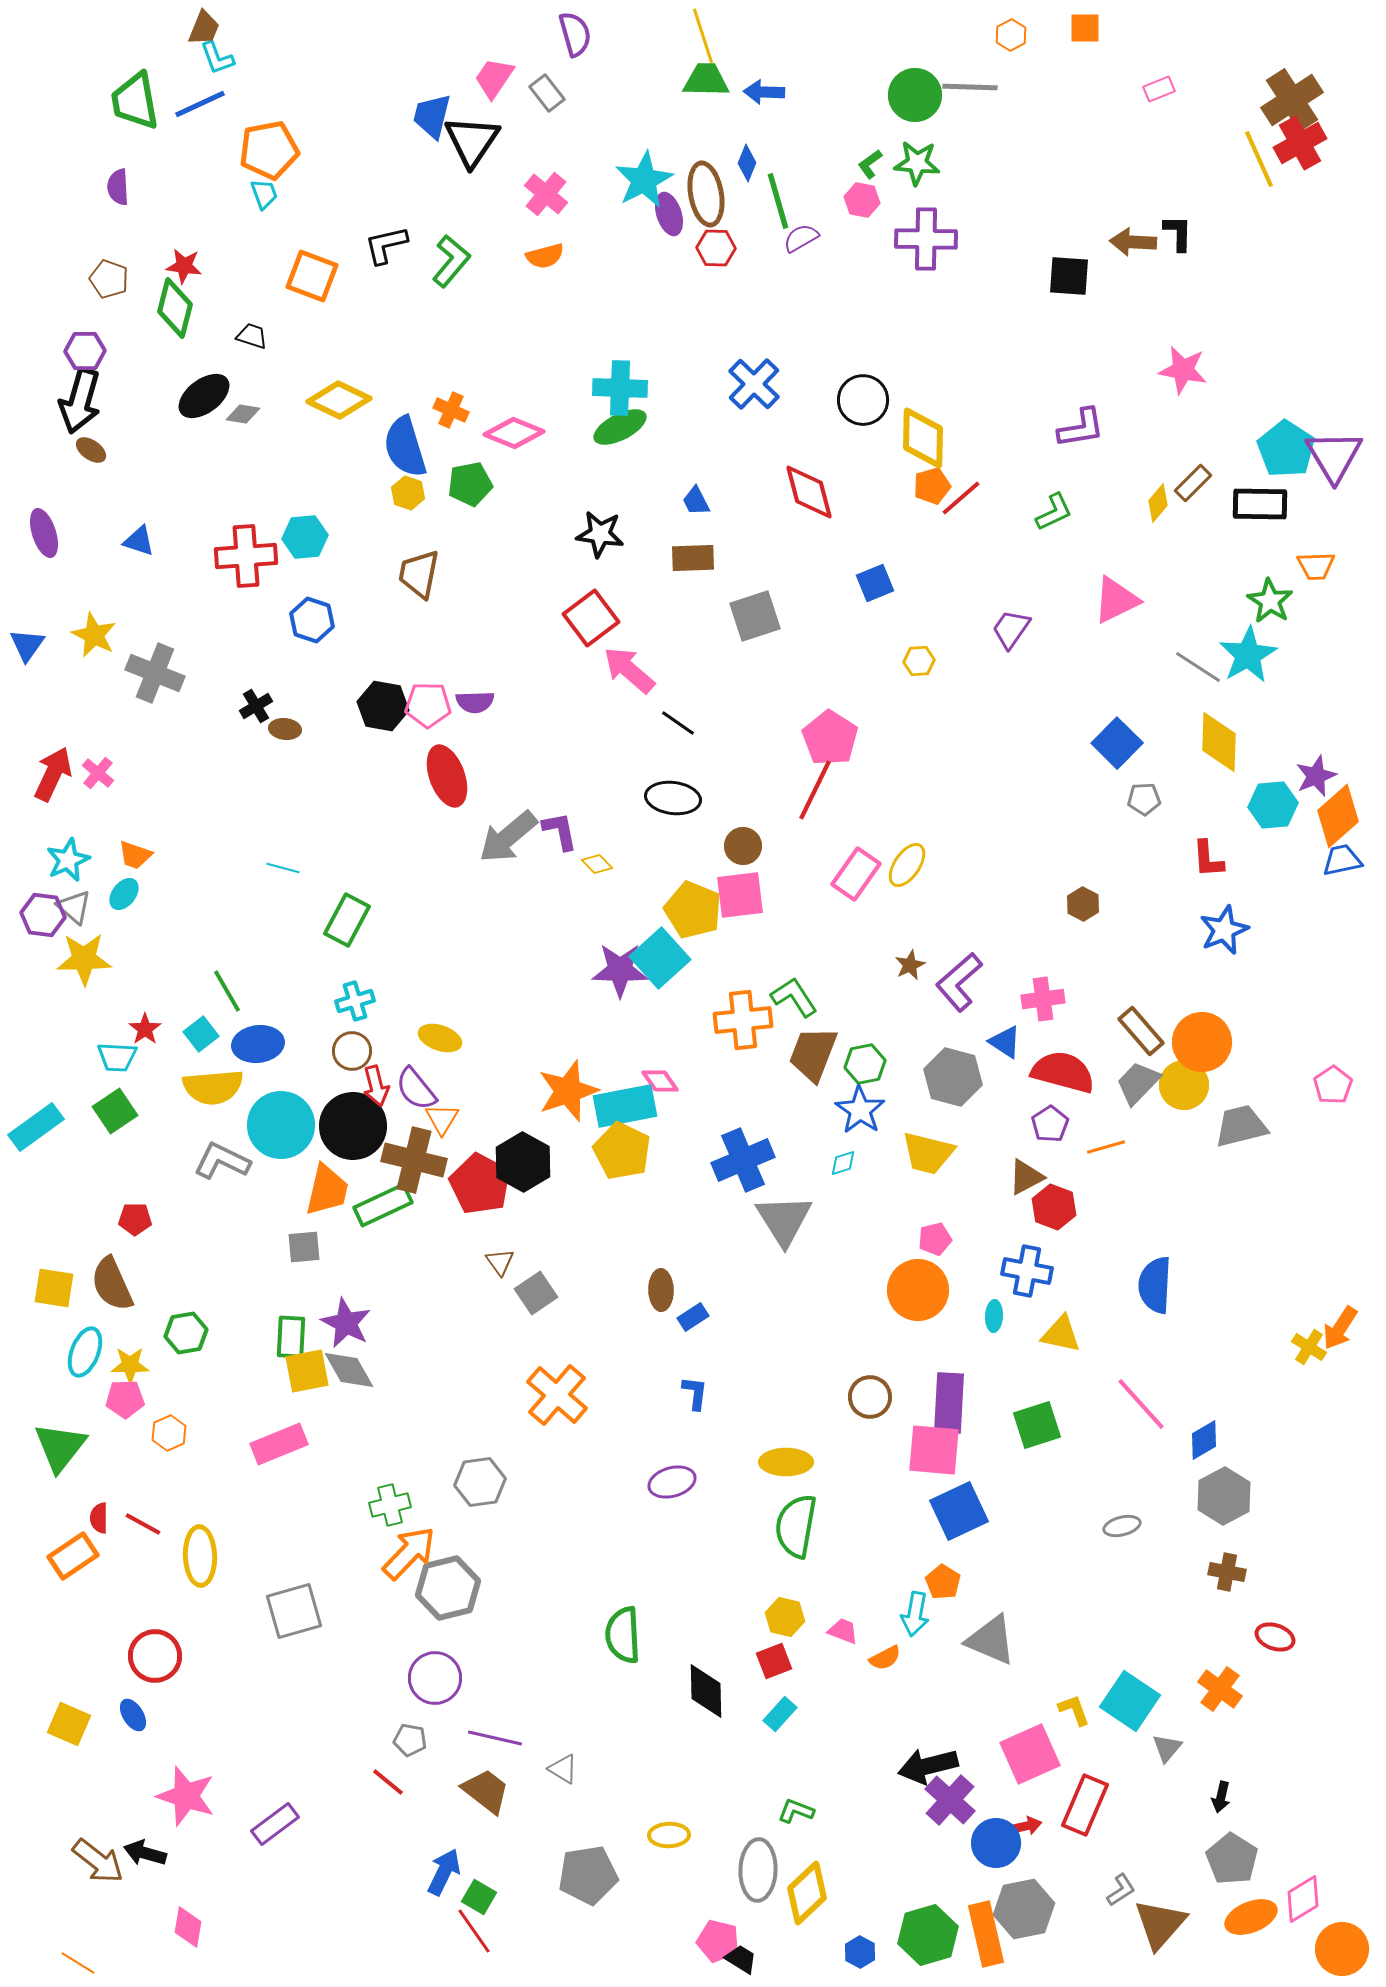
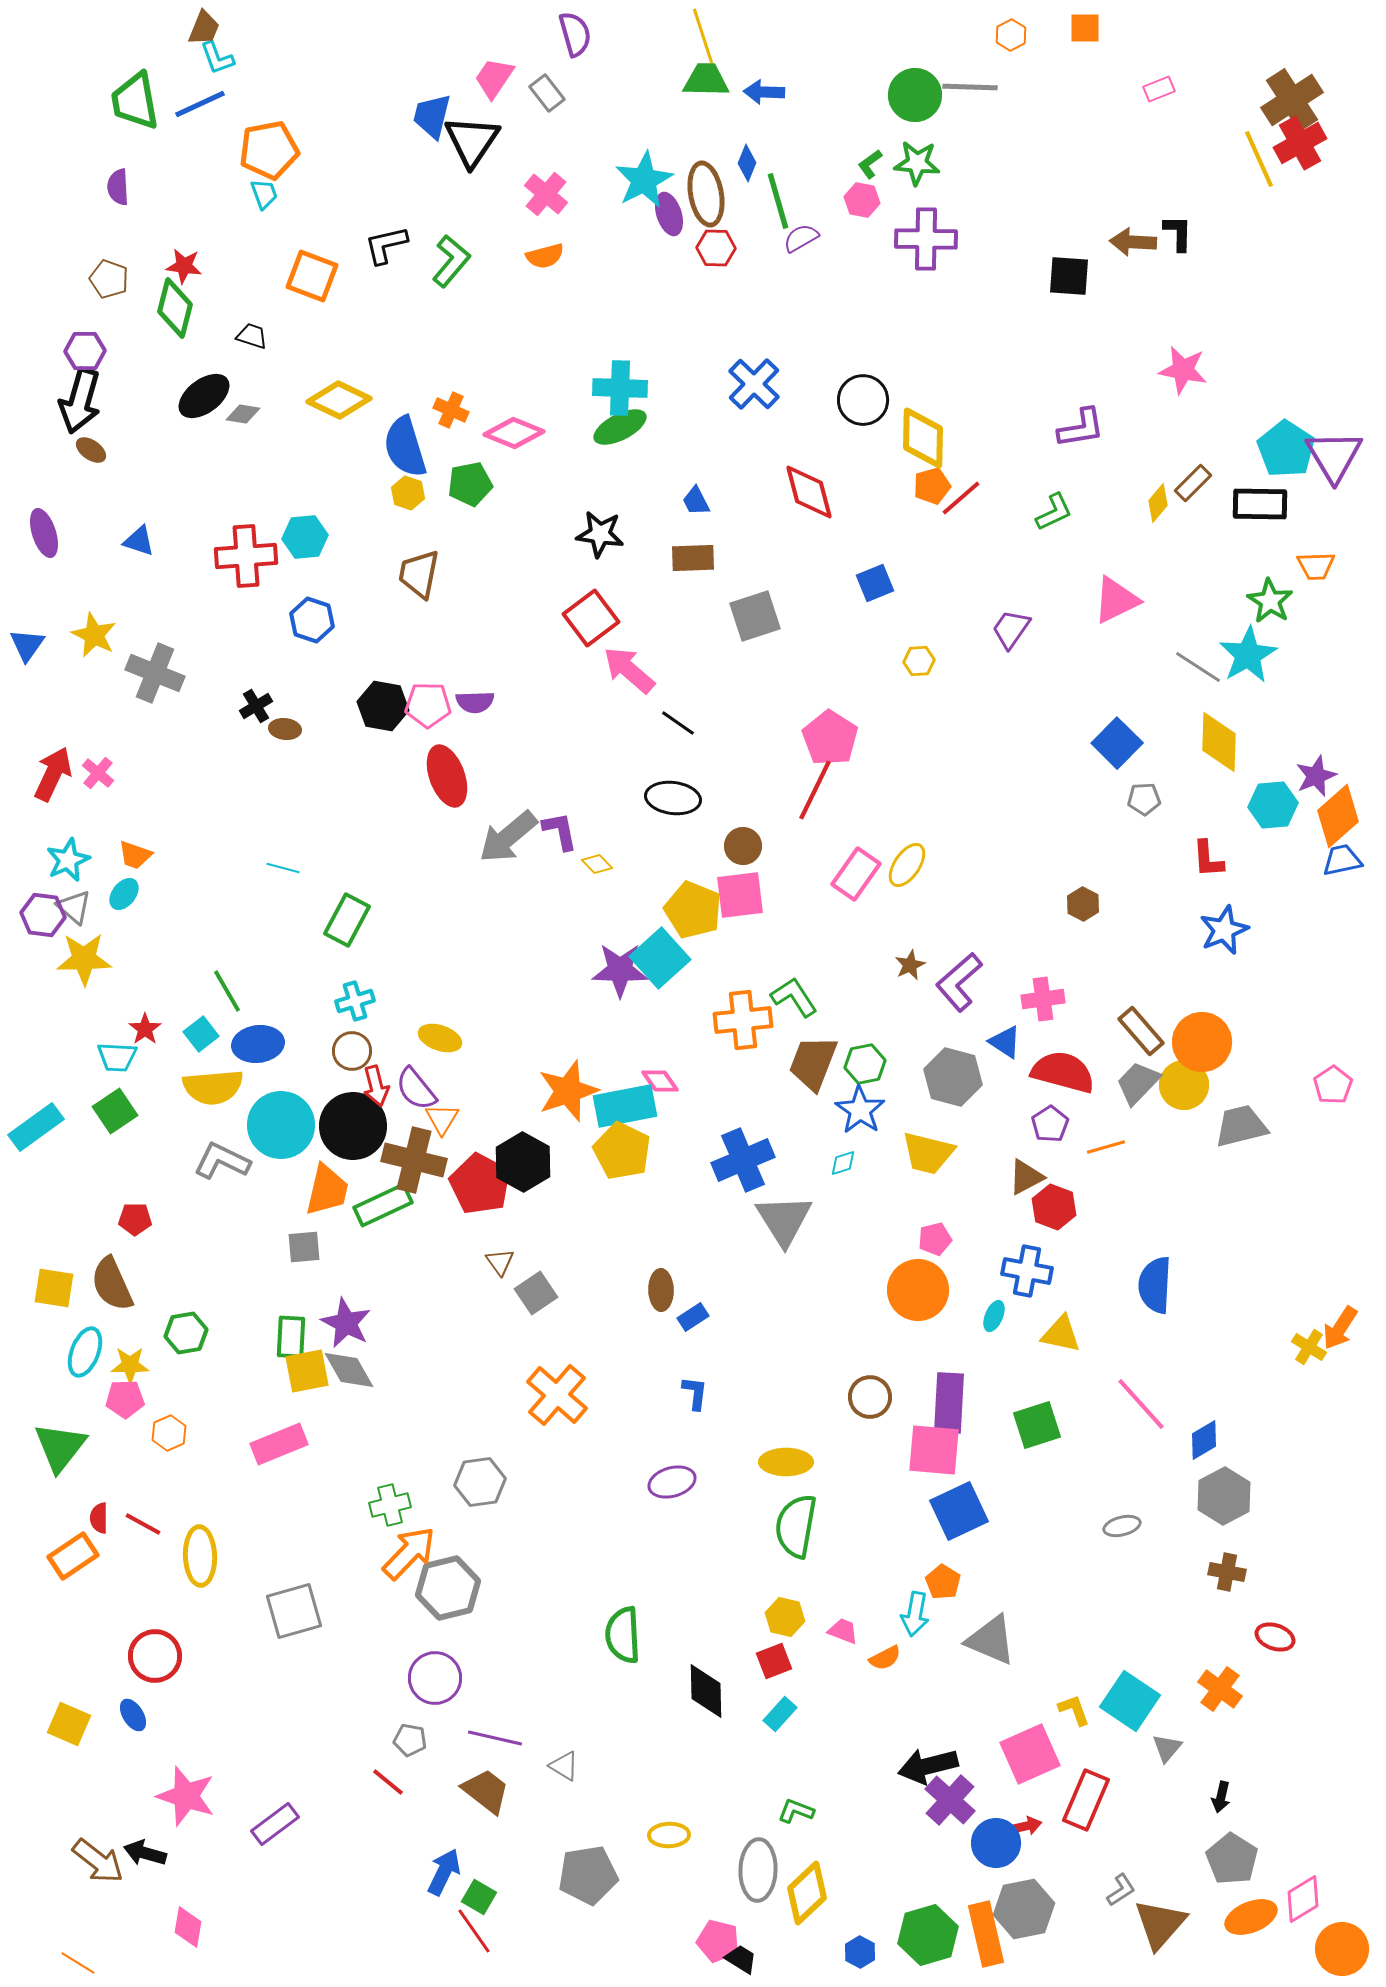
brown trapezoid at (813, 1054): moved 9 px down
cyan ellipse at (994, 1316): rotated 20 degrees clockwise
gray triangle at (563, 1769): moved 1 px right, 3 px up
red rectangle at (1085, 1805): moved 1 px right, 5 px up
